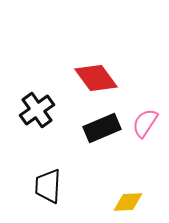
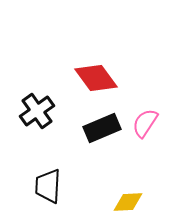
black cross: moved 1 px down
